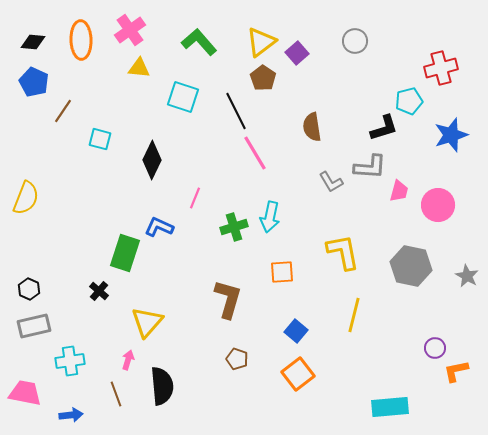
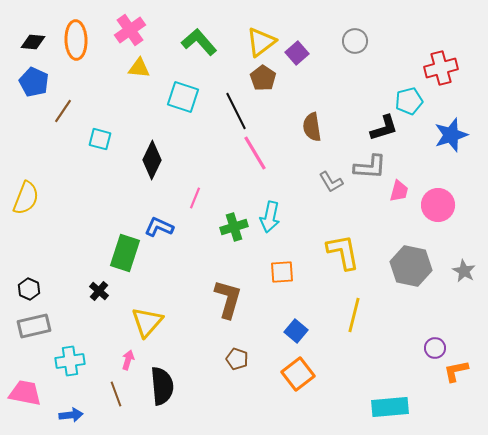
orange ellipse at (81, 40): moved 5 px left
gray star at (467, 276): moved 3 px left, 5 px up
